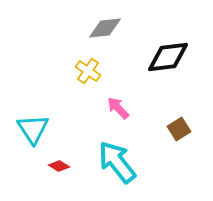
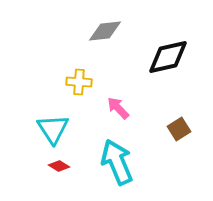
gray diamond: moved 3 px down
black diamond: rotated 6 degrees counterclockwise
yellow cross: moved 9 px left, 11 px down; rotated 30 degrees counterclockwise
cyan triangle: moved 20 px right
cyan arrow: rotated 15 degrees clockwise
